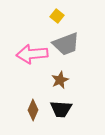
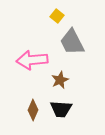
gray trapezoid: moved 6 px right, 2 px up; rotated 84 degrees clockwise
pink arrow: moved 6 px down
